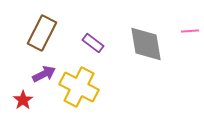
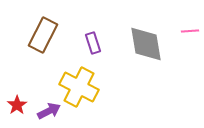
brown rectangle: moved 1 px right, 2 px down
purple rectangle: rotated 35 degrees clockwise
purple arrow: moved 5 px right, 37 px down
red star: moved 6 px left, 5 px down
